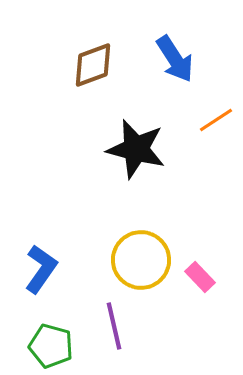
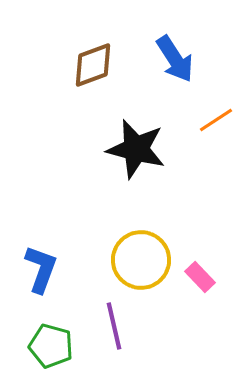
blue L-shape: rotated 15 degrees counterclockwise
